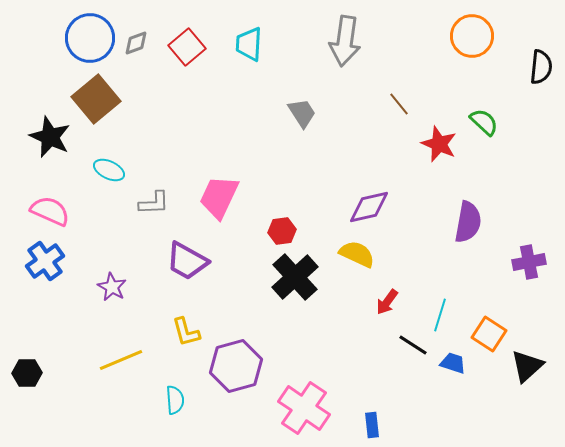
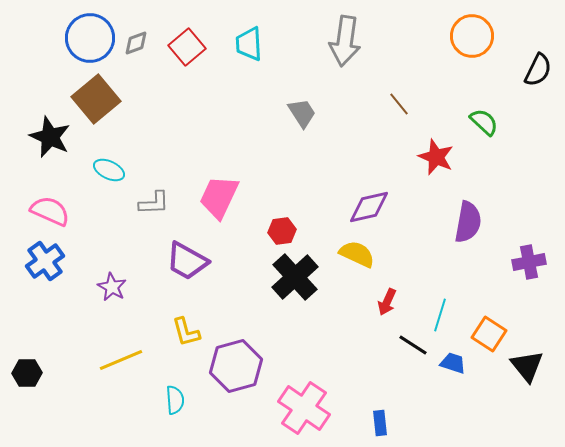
cyan trapezoid: rotated 6 degrees counterclockwise
black semicircle: moved 3 px left, 3 px down; rotated 20 degrees clockwise
red star: moved 3 px left, 13 px down
red arrow: rotated 12 degrees counterclockwise
black triangle: rotated 27 degrees counterclockwise
blue rectangle: moved 8 px right, 2 px up
